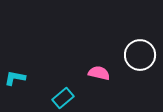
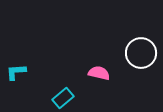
white circle: moved 1 px right, 2 px up
cyan L-shape: moved 1 px right, 6 px up; rotated 15 degrees counterclockwise
